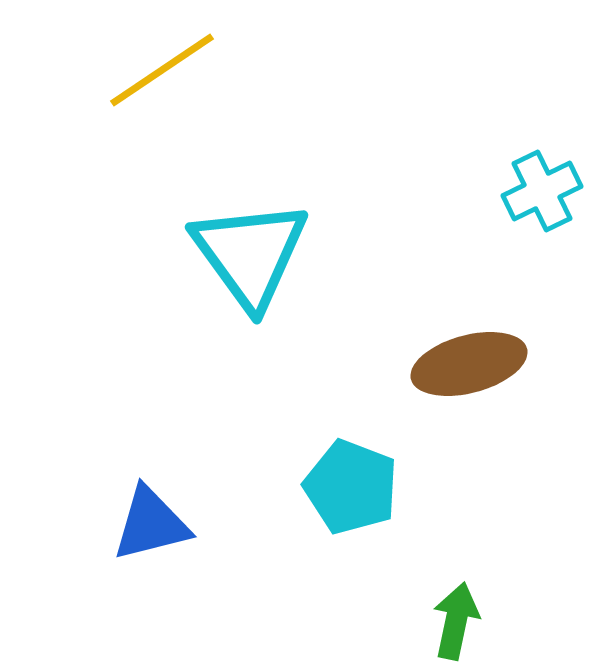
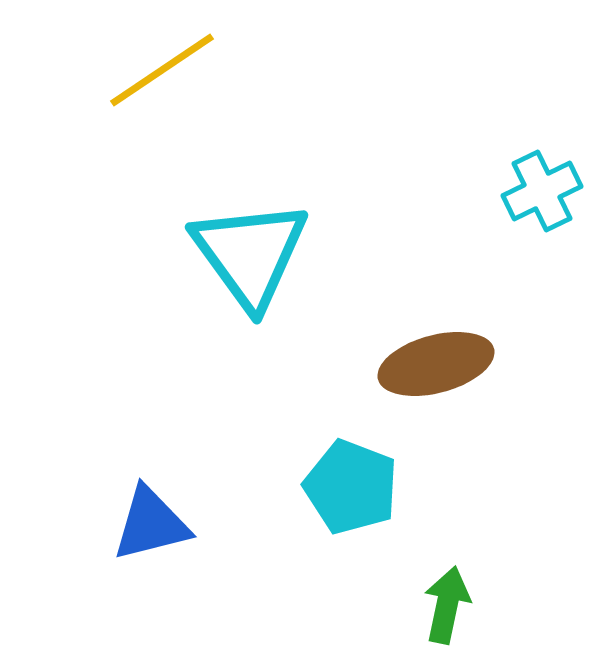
brown ellipse: moved 33 px left
green arrow: moved 9 px left, 16 px up
